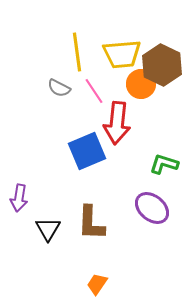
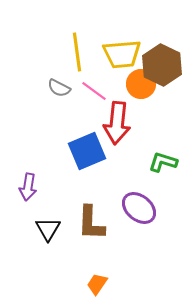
pink line: rotated 20 degrees counterclockwise
green L-shape: moved 1 px left, 2 px up
purple arrow: moved 9 px right, 11 px up
purple ellipse: moved 13 px left
